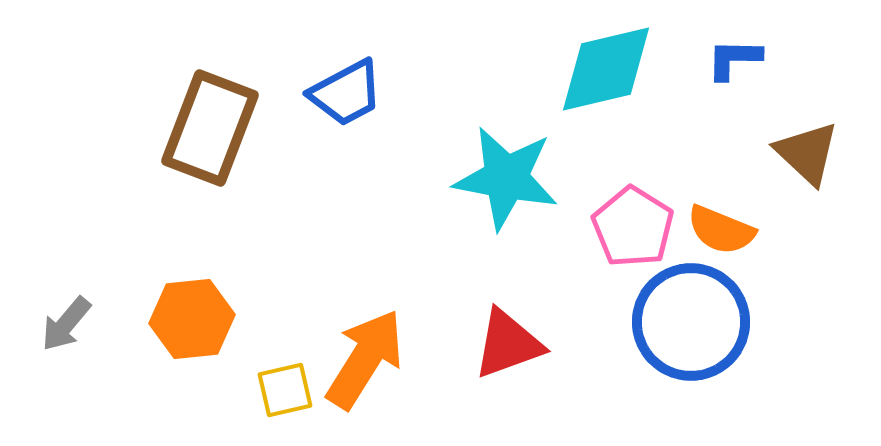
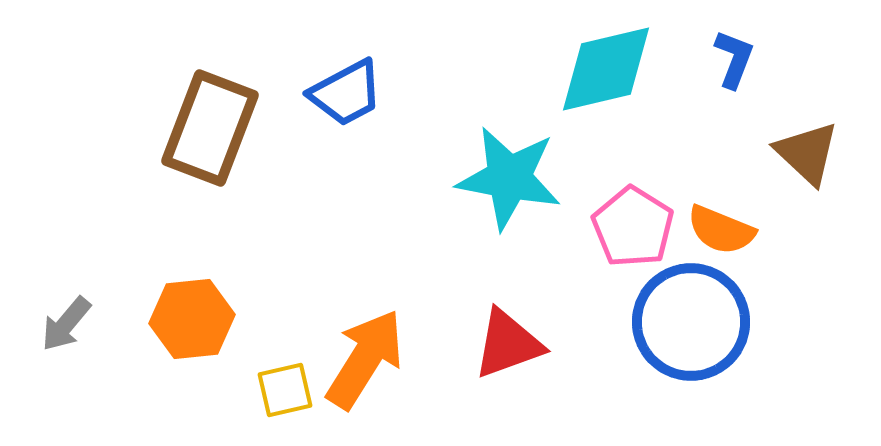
blue L-shape: rotated 110 degrees clockwise
cyan star: moved 3 px right
